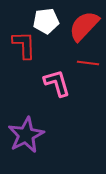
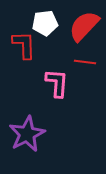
white pentagon: moved 1 px left, 2 px down
red line: moved 3 px left, 1 px up
pink L-shape: rotated 20 degrees clockwise
purple star: moved 1 px right, 1 px up
